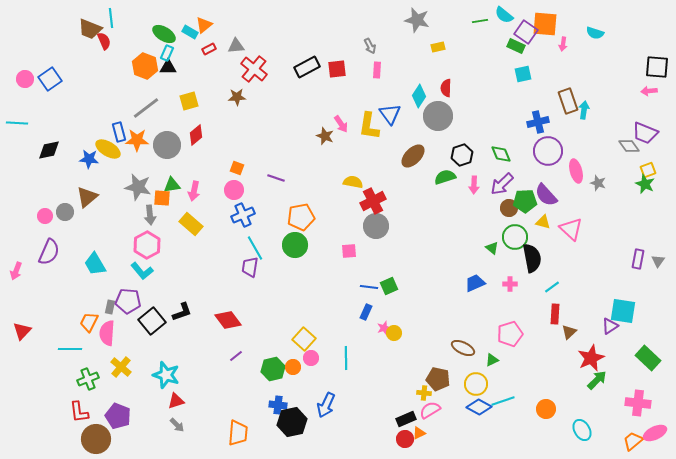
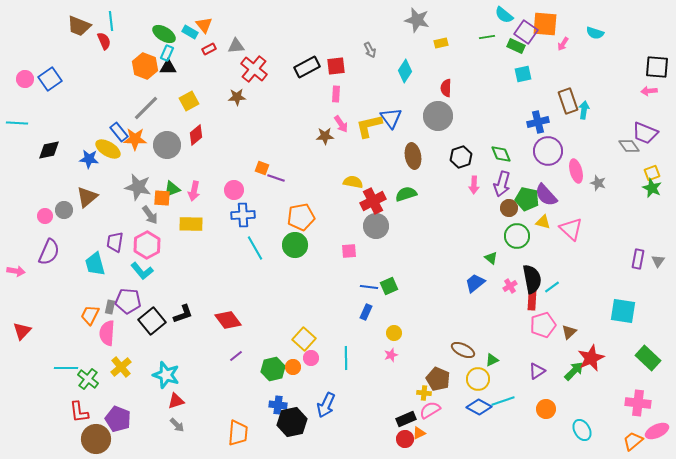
cyan line at (111, 18): moved 3 px down
green line at (480, 21): moved 7 px right, 16 px down
orange triangle at (204, 25): rotated 30 degrees counterclockwise
brown trapezoid at (90, 29): moved 11 px left, 3 px up
pink arrow at (563, 44): rotated 24 degrees clockwise
gray arrow at (370, 46): moved 4 px down
yellow rectangle at (438, 47): moved 3 px right, 4 px up
red square at (337, 69): moved 1 px left, 3 px up
pink rectangle at (377, 70): moved 41 px left, 24 px down
cyan diamond at (419, 96): moved 14 px left, 25 px up
yellow square at (189, 101): rotated 12 degrees counterclockwise
gray line at (146, 108): rotated 8 degrees counterclockwise
blue triangle at (390, 114): moved 1 px right, 4 px down
yellow L-shape at (369, 126): rotated 68 degrees clockwise
blue rectangle at (119, 132): rotated 24 degrees counterclockwise
brown star at (325, 136): rotated 24 degrees counterclockwise
orange star at (137, 140): moved 2 px left, 1 px up
black hexagon at (462, 155): moved 1 px left, 2 px down
brown ellipse at (413, 156): rotated 55 degrees counterclockwise
orange square at (237, 168): moved 25 px right
yellow square at (648, 170): moved 4 px right, 3 px down
green semicircle at (445, 177): moved 39 px left, 17 px down
purple arrow at (502, 184): rotated 30 degrees counterclockwise
green star at (645, 184): moved 7 px right, 4 px down
green triangle at (172, 185): moved 4 px down; rotated 12 degrees counterclockwise
green pentagon at (525, 201): moved 2 px right, 2 px up; rotated 15 degrees clockwise
gray circle at (65, 212): moved 1 px left, 2 px up
gray arrow at (150, 215): rotated 30 degrees counterclockwise
blue cross at (243, 215): rotated 20 degrees clockwise
yellow rectangle at (191, 224): rotated 40 degrees counterclockwise
green circle at (515, 237): moved 2 px right, 1 px up
green triangle at (492, 248): moved 1 px left, 10 px down
black semicircle at (532, 258): moved 21 px down
cyan trapezoid at (95, 264): rotated 15 degrees clockwise
purple trapezoid at (250, 267): moved 135 px left, 25 px up
pink arrow at (16, 271): rotated 102 degrees counterclockwise
blue trapezoid at (475, 283): rotated 15 degrees counterclockwise
pink cross at (510, 284): moved 2 px down; rotated 32 degrees counterclockwise
black L-shape at (182, 312): moved 1 px right, 2 px down
red rectangle at (555, 314): moved 23 px left, 14 px up
orange trapezoid at (89, 322): moved 1 px right, 7 px up
purple triangle at (610, 326): moved 73 px left, 45 px down
pink star at (384, 328): moved 7 px right, 27 px down
pink pentagon at (510, 334): moved 33 px right, 9 px up
brown ellipse at (463, 348): moved 2 px down
cyan line at (70, 349): moved 4 px left, 19 px down
yellow cross at (121, 367): rotated 10 degrees clockwise
green cross at (88, 379): rotated 30 degrees counterclockwise
brown pentagon at (438, 379): rotated 10 degrees clockwise
green arrow at (597, 380): moved 23 px left, 9 px up
yellow circle at (476, 384): moved 2 px right, 5 px up
purple pentagon at (118, 416): moved 3 px down
pink ellipse at (655, 433): moved 2 px right, 2 px up
